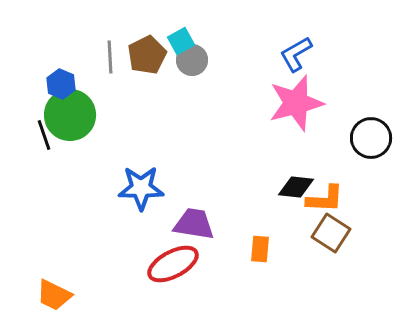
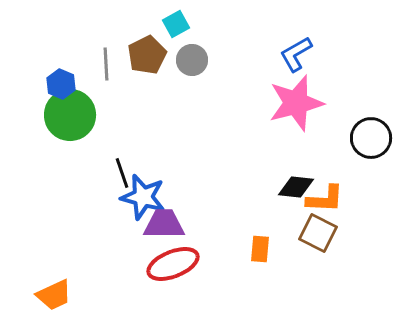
cyan square: moved 5 px left, 17 px up
gray line: moved 4 px left, 7 px down
black line: moved 78 px right, 38 px down
blue star: moved 2 px right, 9 px down; rotated 15 degrees clockwise
purple trapezoid: moved 30 px left; rotated 9 degrees counterclockwise
brown square: moved 13 px left; rotated 6 degrees counterclockwise
red ellipse: rotated 6 degrees clockwise
orange trapezoid: rotated 51 degrees counterclockwise
